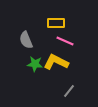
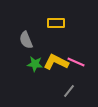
pink line: moved 11 px right, 21 px down
